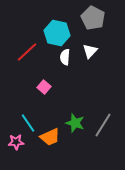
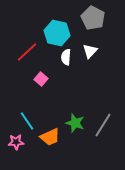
white semicircle: moved 1 px right
pink square: moved 3 px left, 8 px up
cyan line: moved 1 px left, 2 px up
